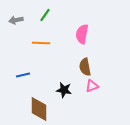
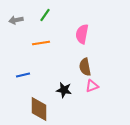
orange line: rotated 12 degrees counterclockwise
